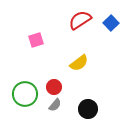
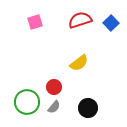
red semicircle: rotated 15 degrees clockwise
pink square: moved 1 px left, 18 px up
green circle: moved 2 px right, 8 px down
gray semicircle: moved 1 px left, 2 px down
black circle: moved 1 px up
